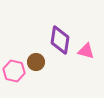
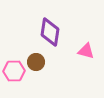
purple diamond: moved 10 px left, 8 px up
pink hexagon: rotated 15 degrees counterclockwise
